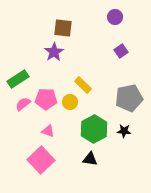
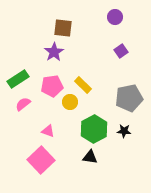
pink pentagon: moved 6 px right, 13 px up; rotated 10 degrees counterclockwise
black triangle: moved 2 px up
